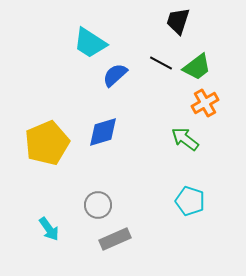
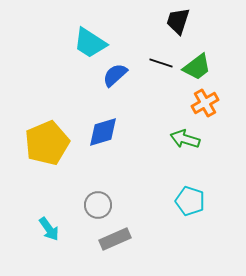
black line: rotated 10 degrees counterclockwise
green arrow: rotated 20 degrees counterclockwise
